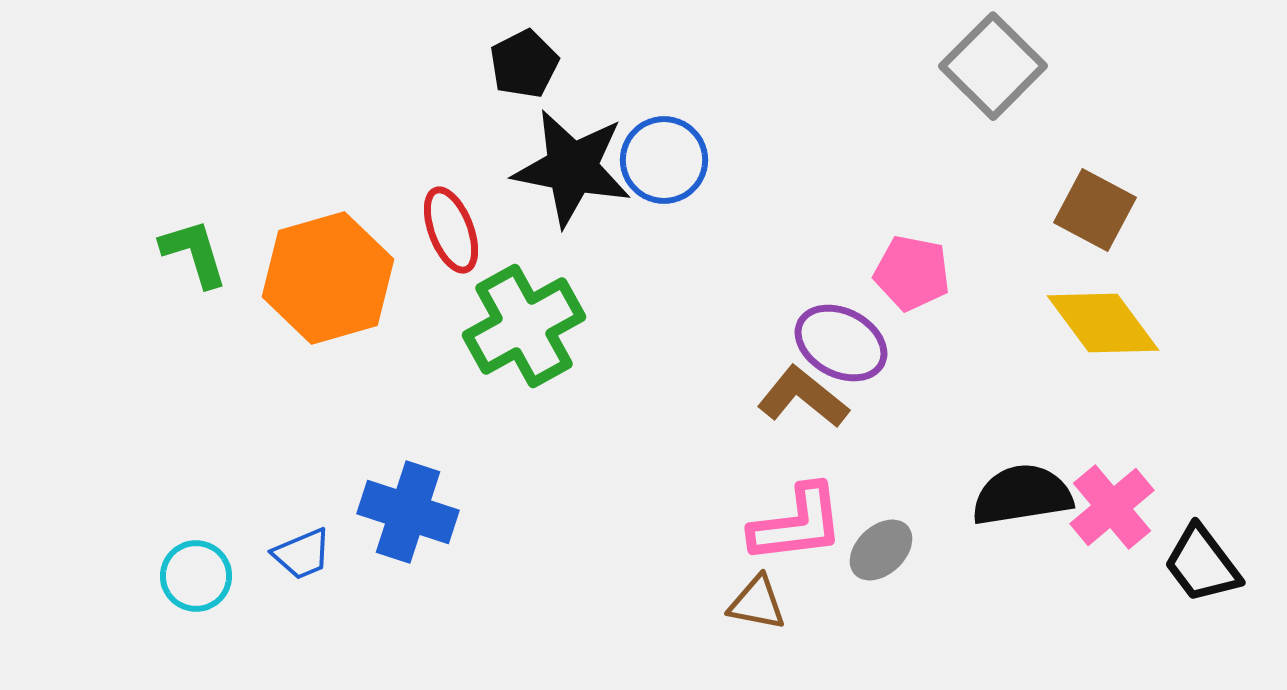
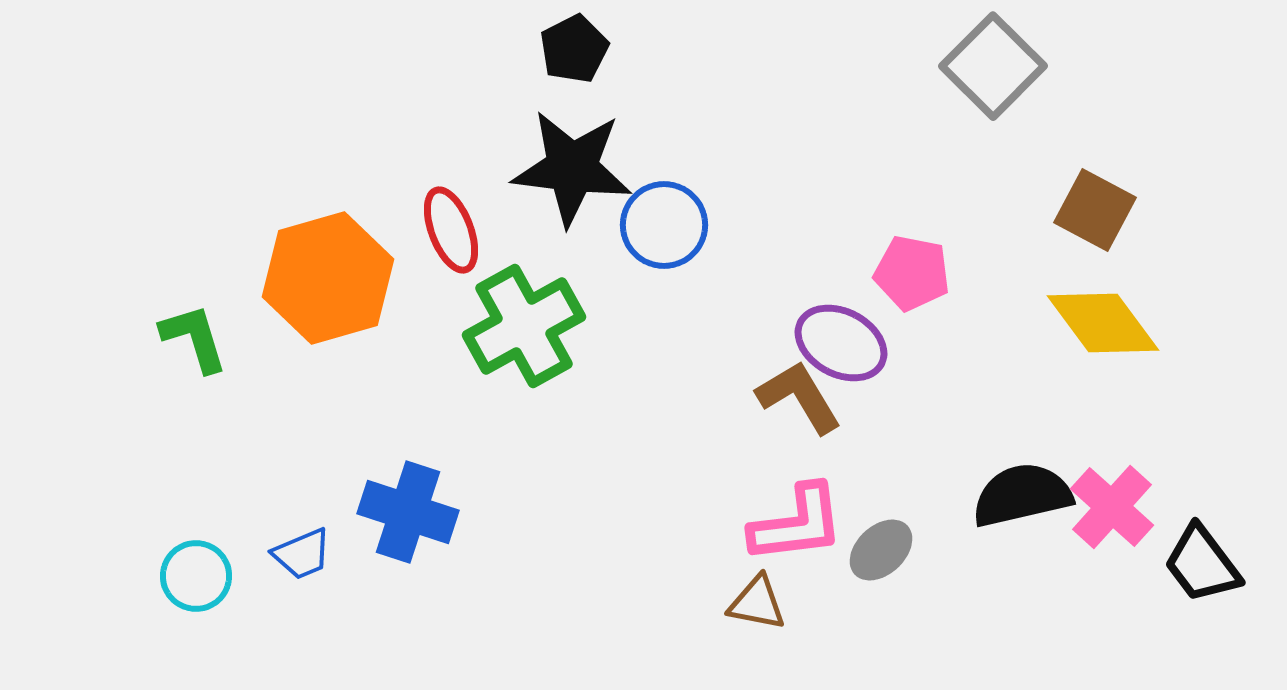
black pentagon: moved 50 px right, 15 px up
blue circle: moved 65 px down
black star: rotated 4 degrees counterclockwise
green L-shape: moved 85 px down
brown L-shape: moved 4 px left; rotated 20 degrees clockwise
black semicircle: rotated 4 degrees counterclockwise
pink cross: rotated 8 degrees counterclockwise
